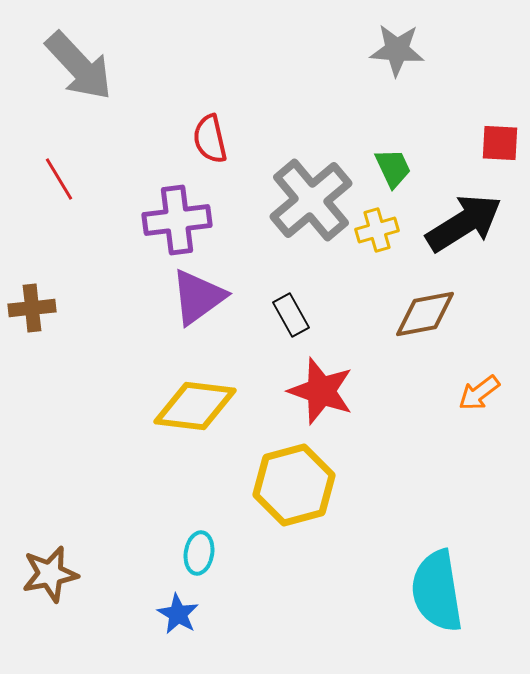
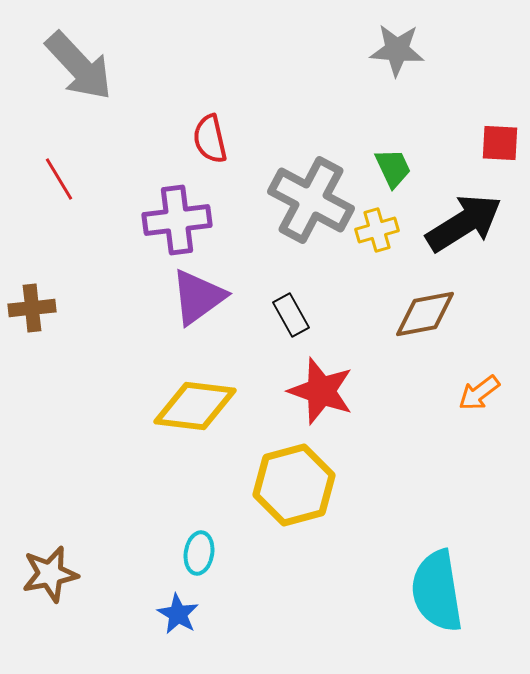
gray cross: rotated 22 degrees counterclockwise
